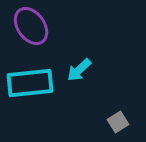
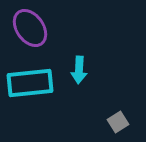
purple ellipse: moved 1 px left, 2 px down
cyan arrow: rotated 44 degrees counterclockwise
